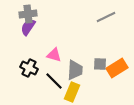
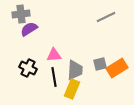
gray cross: moved 7 px left
purple semicircle: moved 1 px right, 2 px down; rotated 24 degrees clockwise
pink triangle: rotated 21 degrees counterclockwise
gray square: rotated 16 degrees counterclockwise
black cross: moved 1 px left
black line: moved 4 px up; rotated 36 degrees clockwise
yellow rectangle: moved 3 px up
